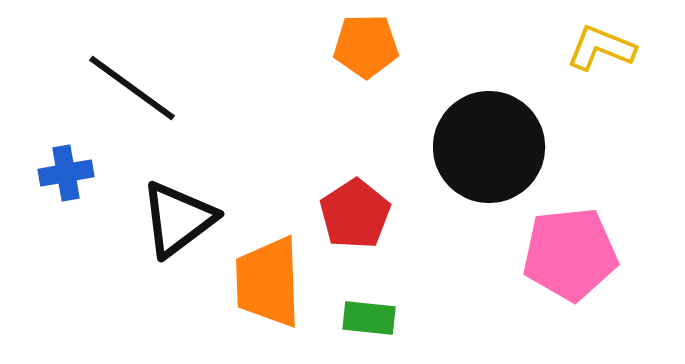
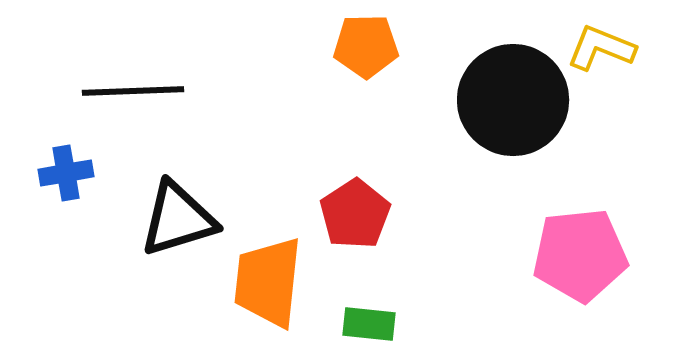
black line: moved 1 px right, 3 px down; rotated 38 degrees counterclockwise
black circle: moved 24 px right, 47 px up
black triangle: rotated 20 degrees clockwise
pink pentagon: moved 10 px right, 1 px down
orange trapezoid: rotated 8 degrees clockwise
green rectangle: moved 6 px down
